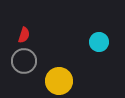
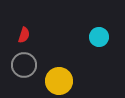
cyan circle: moved 5 px up
gray circle: moved 4 px down
